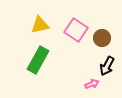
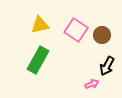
brown circle: moved 3 px up
